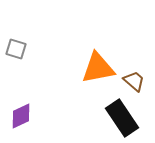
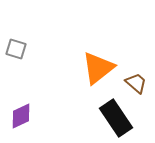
orange triangle: rotated 27 degrees counterclockwise
brown trapezoid: moved 2 px right, 2 px down
black rectangle: moved 6 px left
